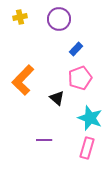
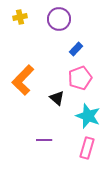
cyan star: moved 2 px left, 2 px up
